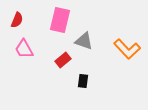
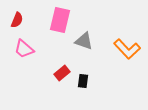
pink trapezoid: rotated 20 degrees counterclockwise
red rectangle: moved 1 px left, 13 px down
